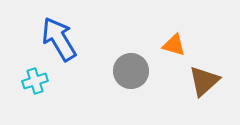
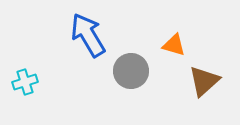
blue arrow: moved 29 px right, 4 px up
cyan cross: moved 10 px left, 1 px down
